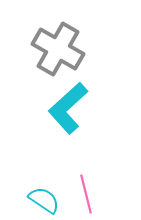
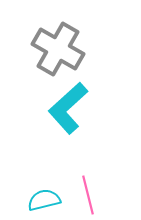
pink line: moved 2 px right, 1 px down
cyan semicircle: rotated 48 degrees counterclockwise
